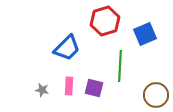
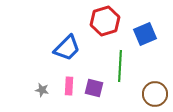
brown circle: moved 1 px left, 1 px up
